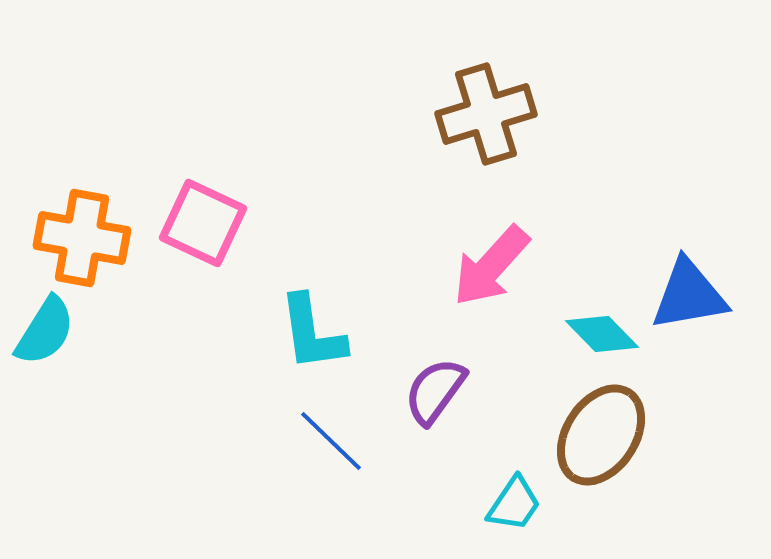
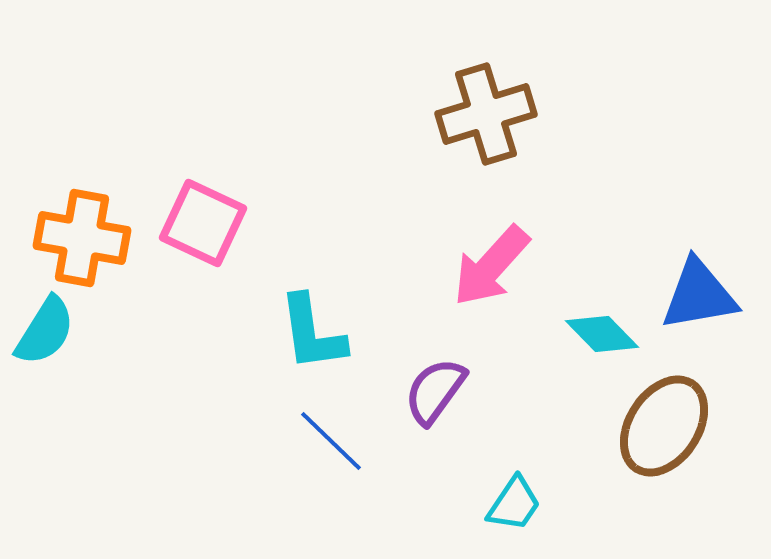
blue triangle: moved 10 px right
brown ellipse: moved 63 px right, 9 px up
